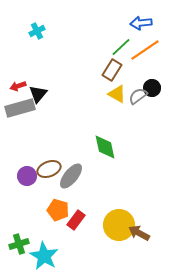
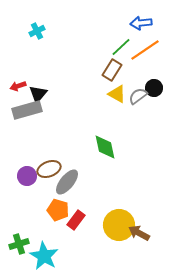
black circle: moved 2 px right
gray rectangle: moved 7 px right, 2 px down
gray ellipse: moved 4 px left, 6 px down
